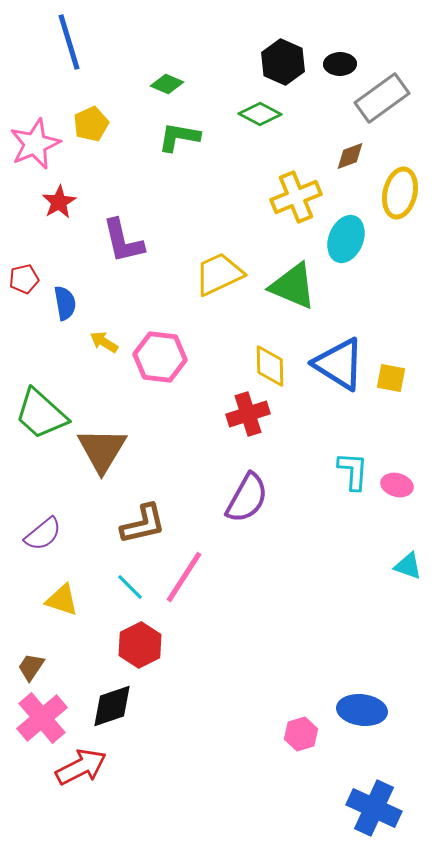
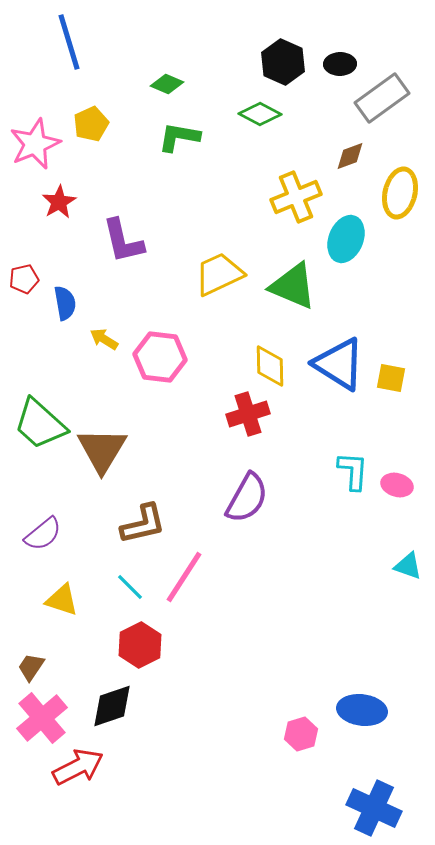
yellow arrow at (104, 342): moved 3 px up
green trapezoid at (41, 414): moved 1 px left, 10 px down
red arrow at (81, 767): moved 3 px left
